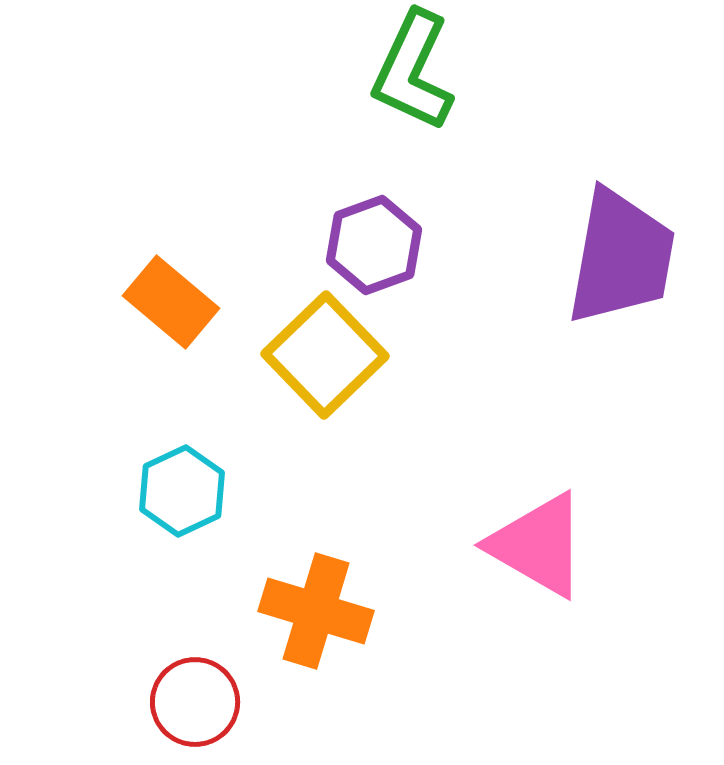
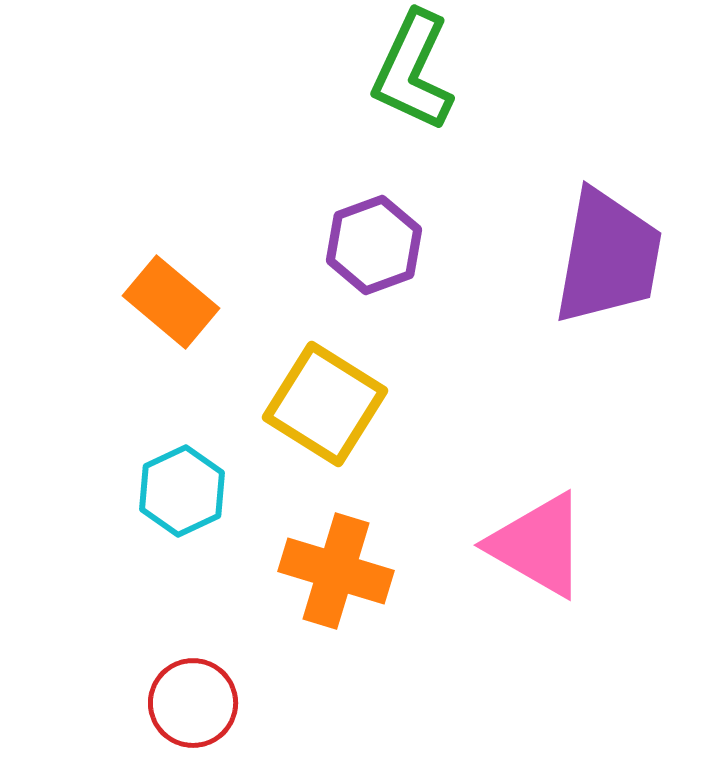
purple trapezoid: moved 13 px left
yellow square: moved 49 px down; rotated 14 degrees counterclockwise
orange cross: moved 20 px right, 40 px up
red circle: moved 2 px left, 1 px down
